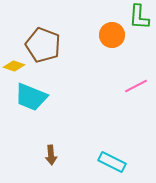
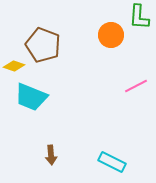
orange circle: moved 1 px left
